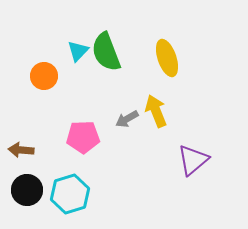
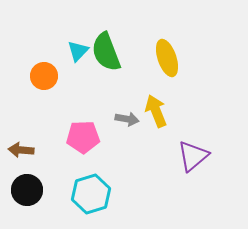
gray arrow: rotated 140 degrees counterclockwise
purple triangle: moved 4 px up
cyan hexagon: moved 21 px right
